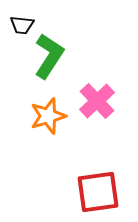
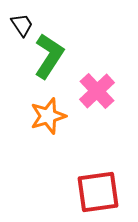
black trapezoid: rotated 130 degrees counterclockwise
pink cross: moved 10 px up
